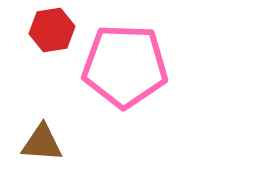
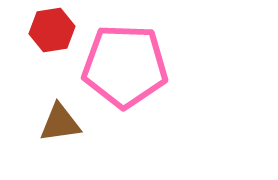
brown triangle: moved 18 px right, 20 px up; rotated 12 degrees counterclockwise
